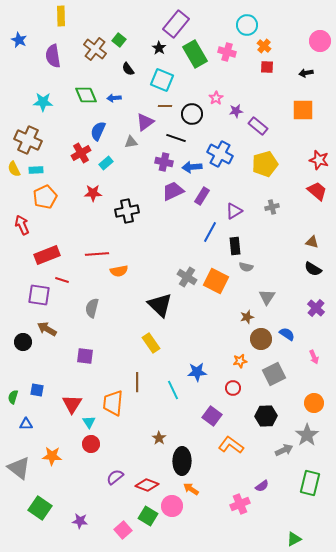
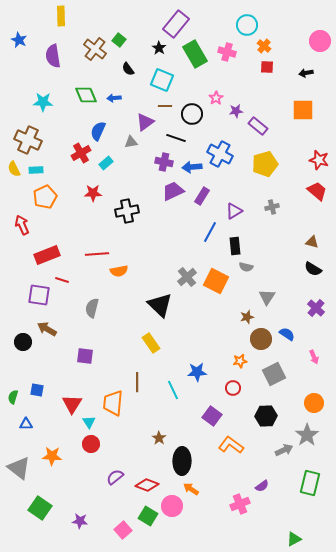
gray cross at (187, 277): rotated 18 degrees clockwise
